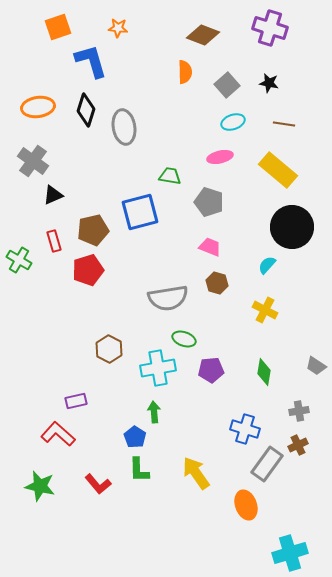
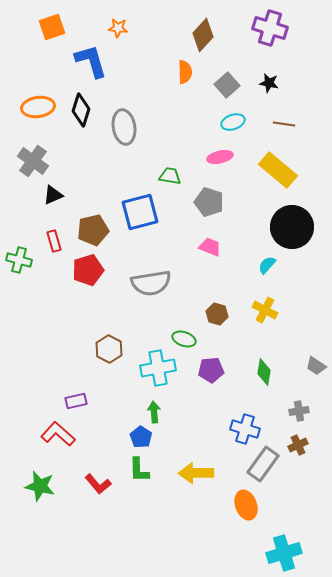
orange square at (58, 27): moved 6 px left
brown diamond at (203, 35): rotated 68 degrees counterclockwise
black diamond at (86, 110): moved 5 px left
green cross at (19, 260): rotated 15 degrees counterclockwise
brown hexagon at (217, 283): moved 31 px down
gray semicircle at (168, 298): moved 17 px left, 15 px up
blue pentagon at (135, 437): moved 6 px right
gray rectangle at (267, 464): moved 4 px left
yellow arrow at (196, 473): rotated 56 degrees counterclockwise
cyan cross at (290, 553): moved 6 px left
